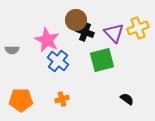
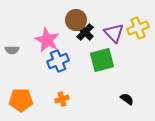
black cross: rotated 24 degrees clockwise
blue cross: rotated 30 degrees clockwise
